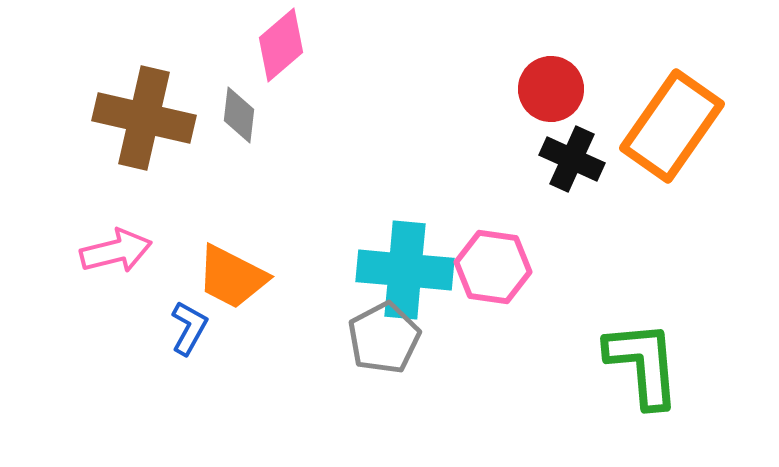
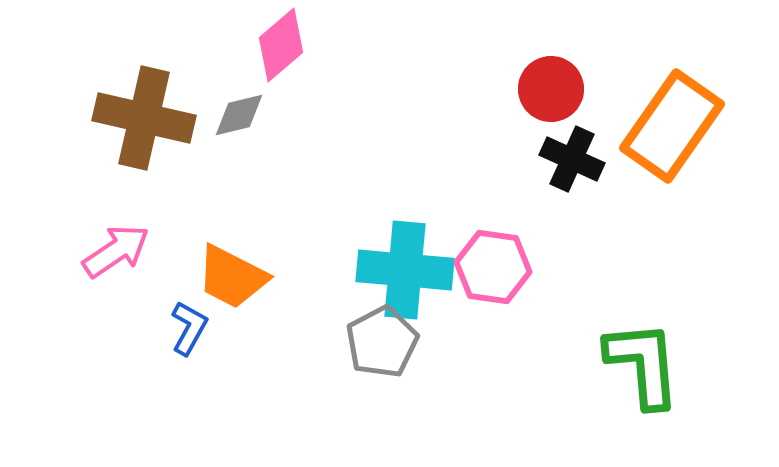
gray diamond: rotated 70 degrees clockwise
pink arrow: rotated 20 degrees counterclockwise
gray pentagon: moved 2 px left, 4 px down
